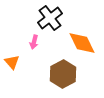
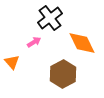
pink arrow: rotated 136 degrees counterclockwise
